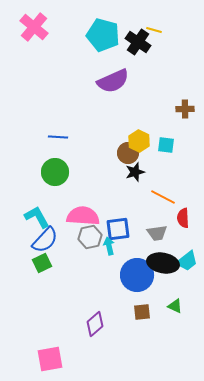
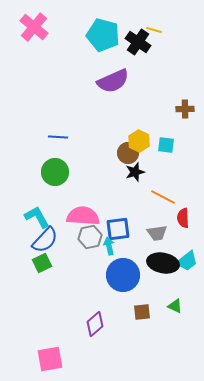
blue circle: moved 14 px left
